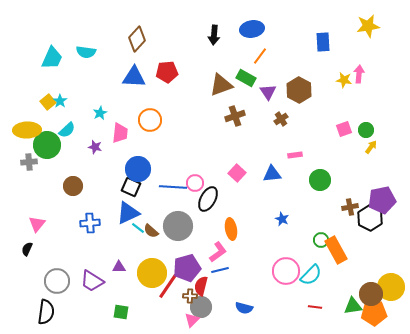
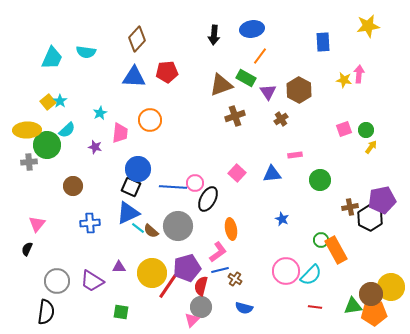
brown cross at (190, 296): moved 45 px right, 17 px up; rotated 32 degrees clockwise
